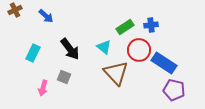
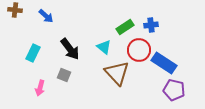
brown cross: rotated 32 degrees clockwise
brown triangle: moved 1 px right
gray square: moved 2 px up
pink arrow: moved 3 px left
